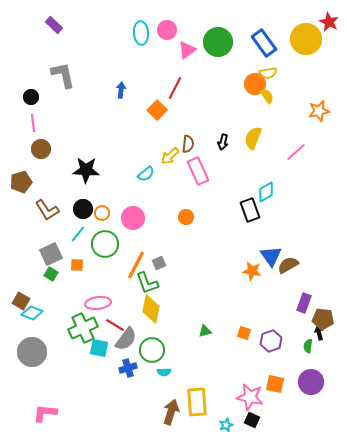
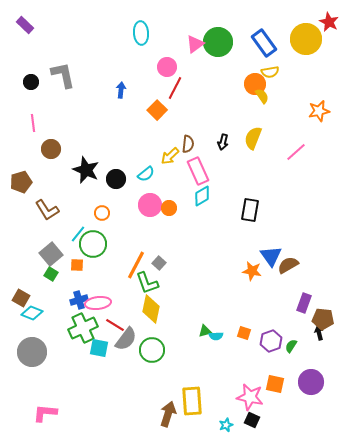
purple rectangle at (54, 25): moved 29 px left
pink circle at (167, 30): moved 37 px down
pink triangle at (187, 50): moved 8 px right, 6 px up
yellow semicircle at (268, 73): moved 2 px right, 1 px up
yellow semicircle at (267, 96): moved 5 px left
black circle at (31, 97): moved 15 px up
brown circle at (41, 149): moved 10 px right
black star at (86, 170): rotated 20 degrees clockwise
cyan diamond at (266, 192): moved 64 px left, 4 px down
black circle at (83, 209): moved 33 px right, 30 px up
black rectangle at (250, 210): rotated 30 degrees clockwise
orange circle at (186, 217): moved 17 px left, 9 px up
pink circle at (133, 218): moved 17 px right, 13 px up
green circle at (105, 244): moved 12 px left
gray square at (51, 254): rotated 15 degrees counterclockwise
gray square at (159, 263): rotated 24 degrees counterclockwise
brown square at (21, 301): moved 3 px up
green semicircle at (308, 346): moved 17 px left; rotated 24 degrees clockwise
blue cross at (128, 368): moved 49 px left, 68 px up
cyan semicircle at (164, 372): moved 52 px right, 36 px up
yellow rectangle at (197, 402): moved 5 px left, 1 px up
brown arrow at (171, 412): moved 3 px left, 2 px down
